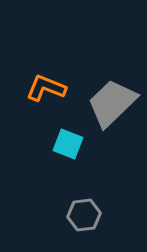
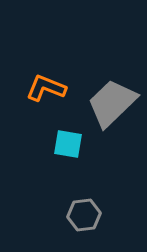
cyan square: rotated 12 degrees counterclockwise
